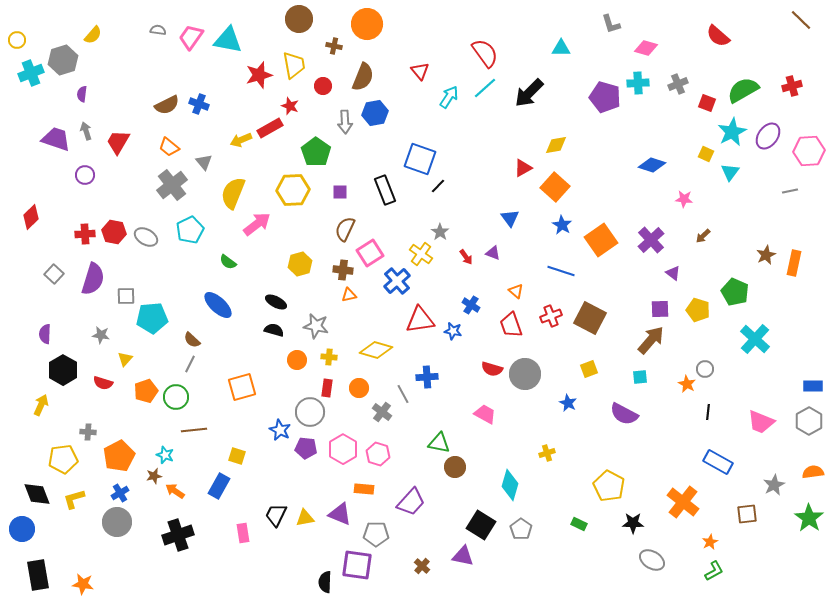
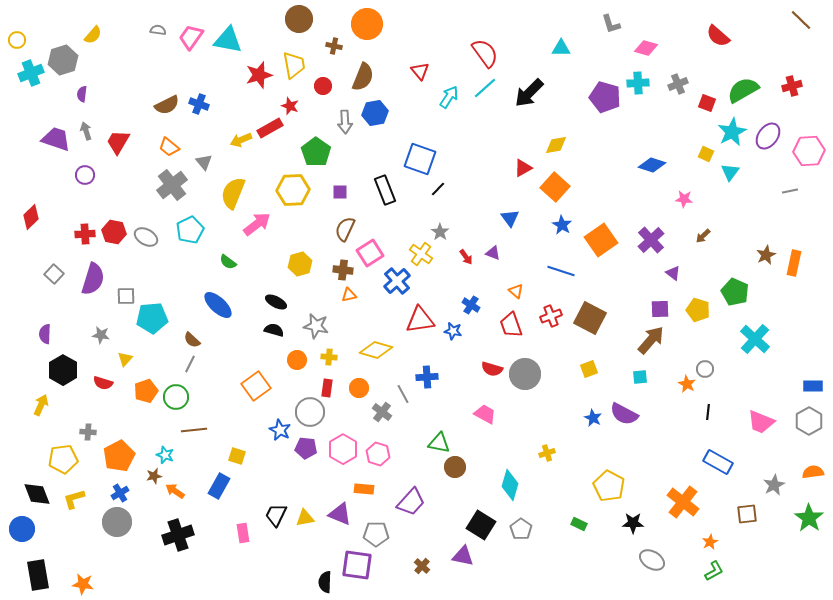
black line at (438, 186): moved 3 px down
orange square at (242, 387): moved 14 px right, 1 px up; rotated 20 degrees counterclockwise
blue star at (568, 403): moved 25 px right, 15 px down
